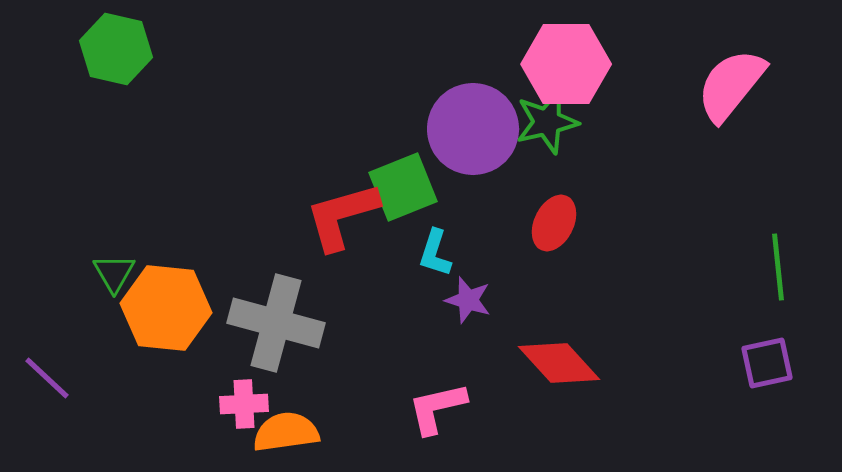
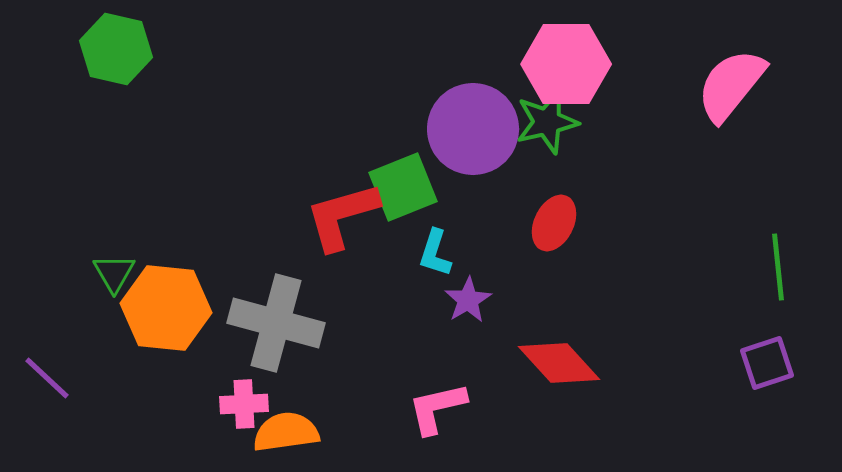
purple star: rotated 24 degrees clockwise
purple square: rotated 6 degrees counterclockwise
